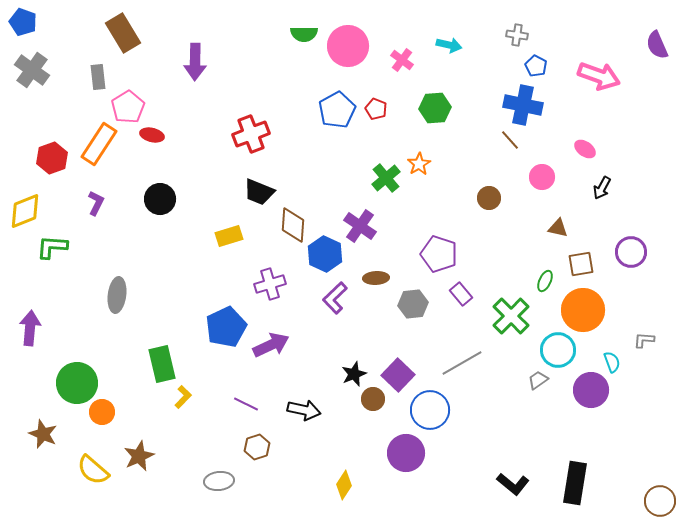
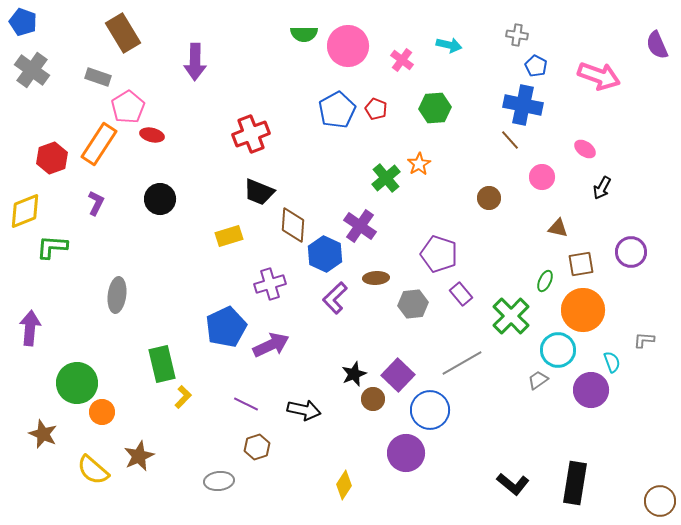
gray rectangle at (98, 77): rotated 65 degrees counterclockwise
